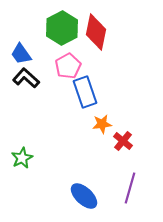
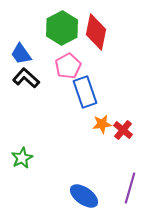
red cross: moved 11 px up
blue ellipse: rotated 8 degrees counterclockwise
